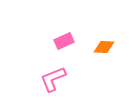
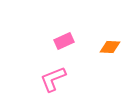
orange diamond: moved 6 px right
